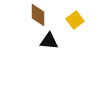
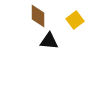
brown diamond: moved 1 px down
